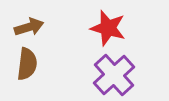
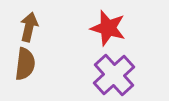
brown arrow: rotated 60 degrees counterclockwise
brown semicircle: moved 2 px left
